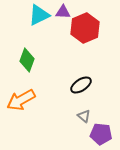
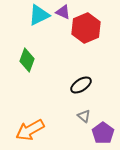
purple triangle: rotated 21 degrees clockwise
red hexagon: moved 1 px right
orange arrow: moved 9 px right, 30 px down
purple pentagon: moved 2 px right, 1 px up; rotated 30 degrees clockwise
